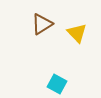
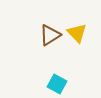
brown triangle: moved 8 px right, 11 px down
